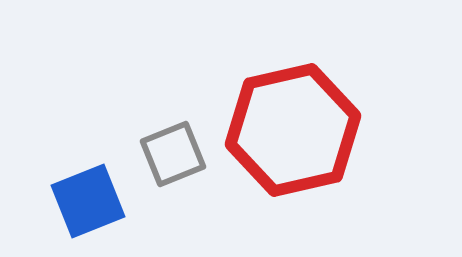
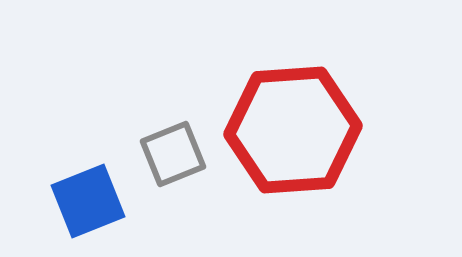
red hexagon: rotated 9 degrees clockwise
